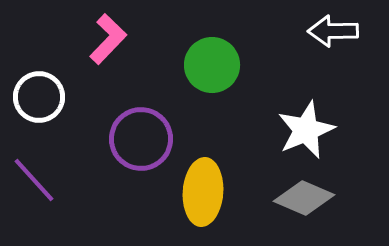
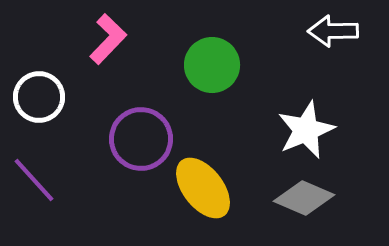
yellow ellipse: moved 4 px up; rotated 42 degrees counterclockwise
